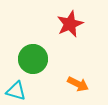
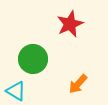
orange arrow: rotated 105 degrees clockwise
cyan triangle: rotated 15 degrees clockwise
